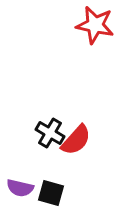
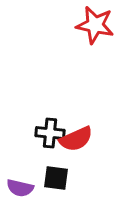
black cross: rotated 24 degrees counterclockwise
red semicircle: moved 1 px up; rotated 24 degrees clockwise
black square: moved 5 px right, 15 px up; rotated 8 degrees counterclockwise
